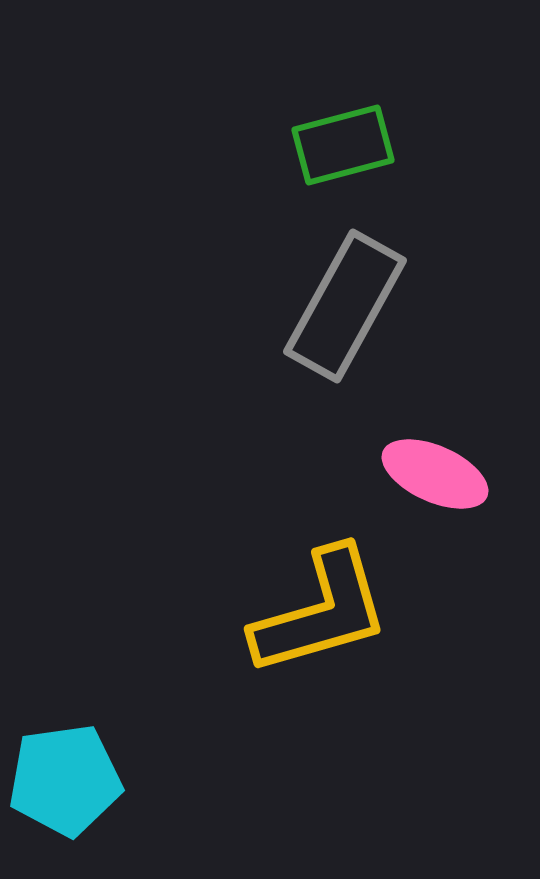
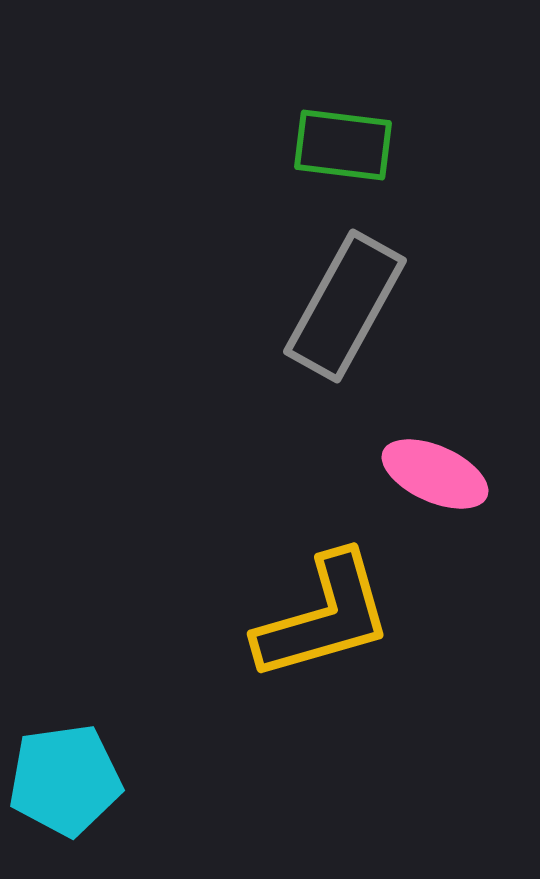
green rectangle: rotated 22 degrees clockwise
yellow L-shape: moved 3 px right, 5 px down
